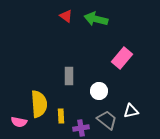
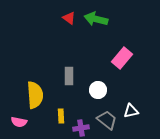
red triangle: moved 3 px right, 2 px down
white circle: moved 1 px left, 1 px up
yellow semicircle: moved 4 px left, 9 px up
